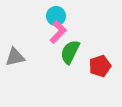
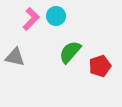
pink L-shape: moved 27 px left, 13 px up
green semicircle: rotated 15 degrees clockwise
gray triangle: rotated 25 degrees clockwise
